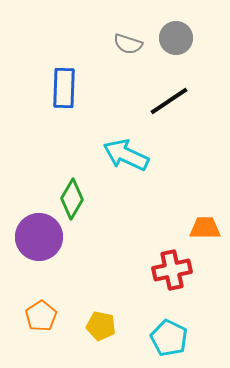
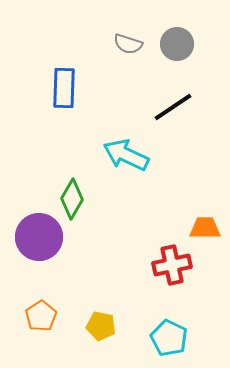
gray circle: moved 1 px right, 6 px down
black line: moved 4 px right, 6 px down
red cross: moved 5 px up
